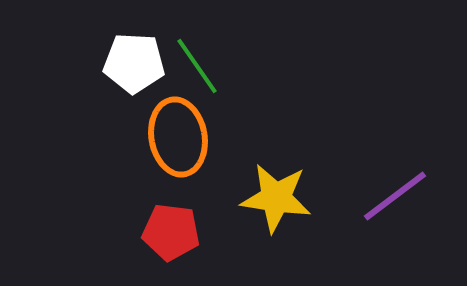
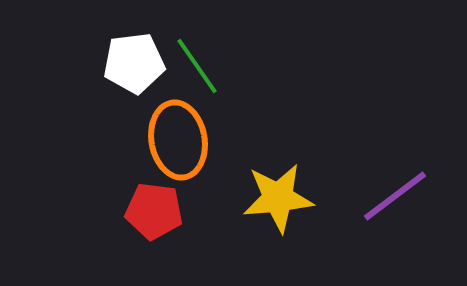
white pentagon: rotated 10 degrees counterclockwise
orange ellipse: moved 3 px down
yellow star: moved 2 px right; rotated 14 degrees counterclockwise
red pentagon: moved 17 px left, 21 px up
